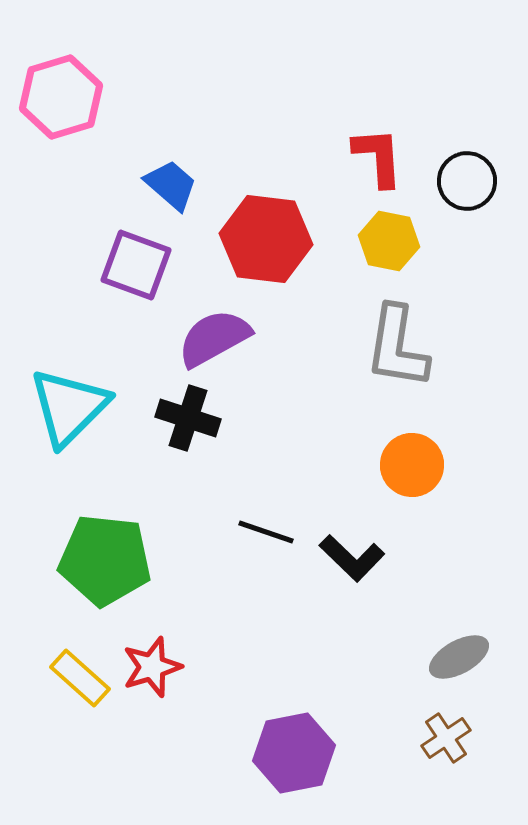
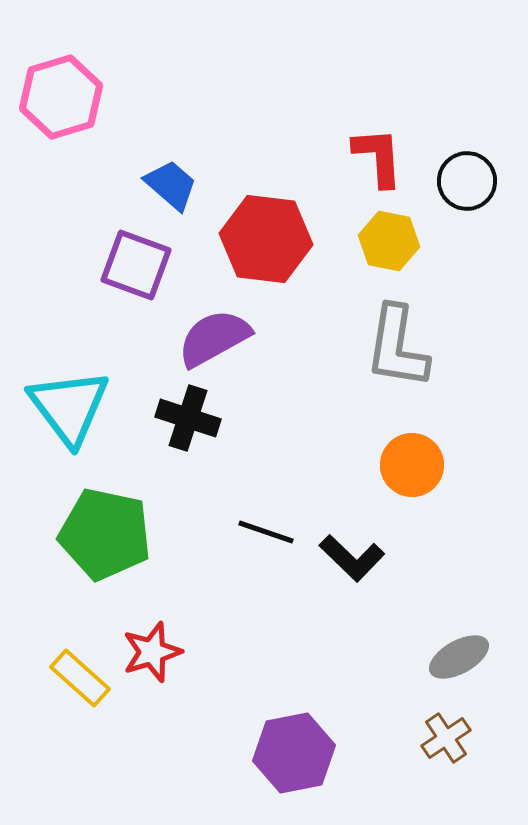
cyan triangle: rotated 22 degrees counterclockwise
green pentagon: moved 26 px up; rotated 6 degrees clockwise
red star: moved 15 px up
